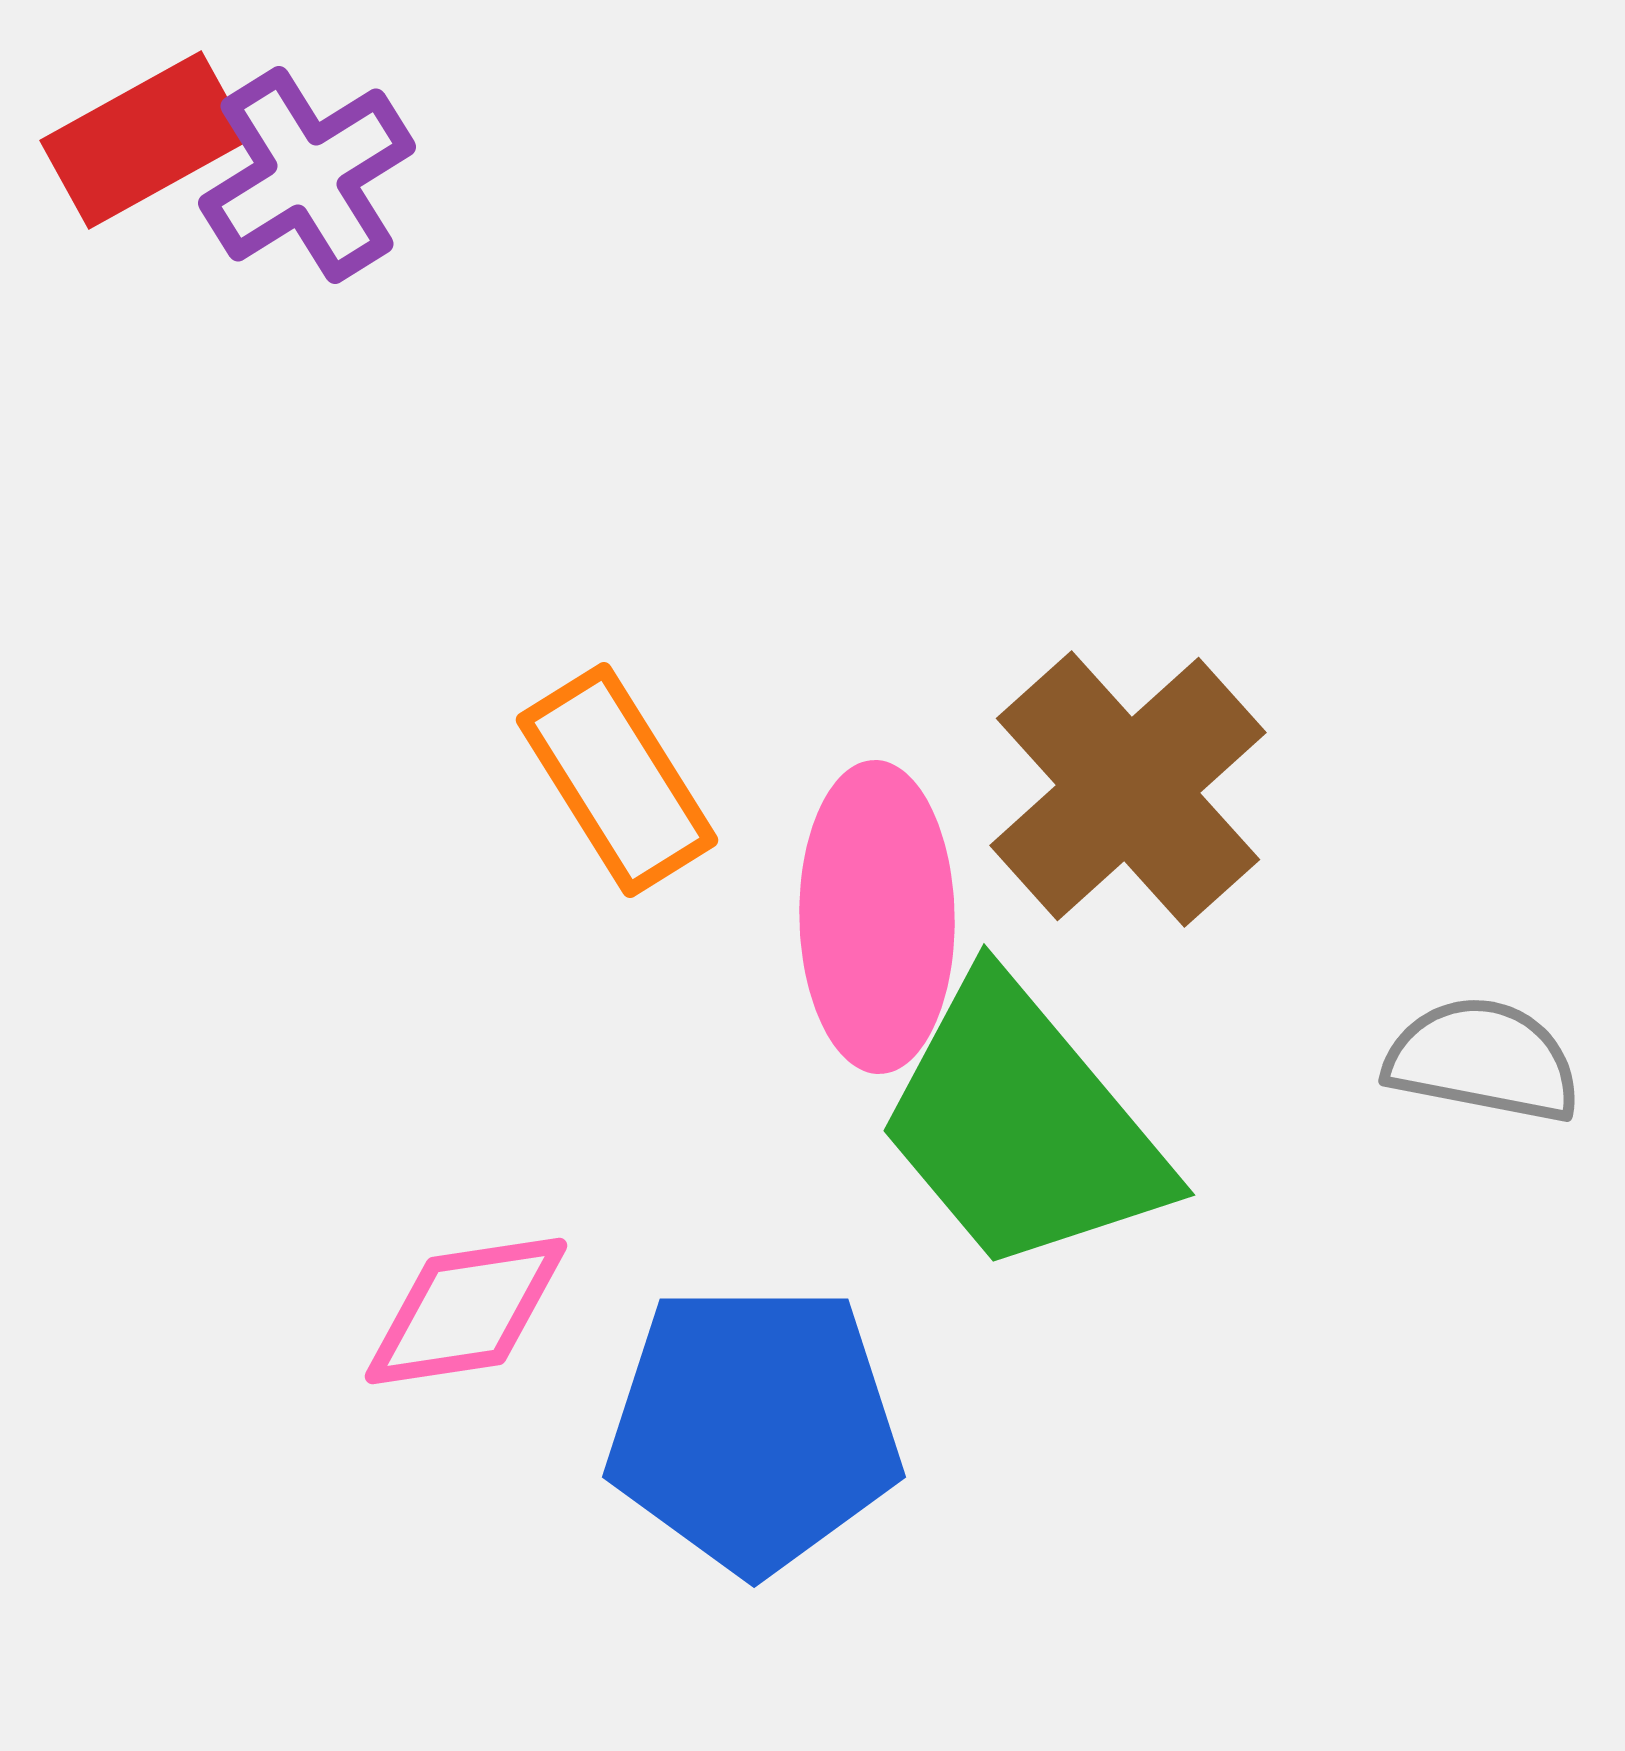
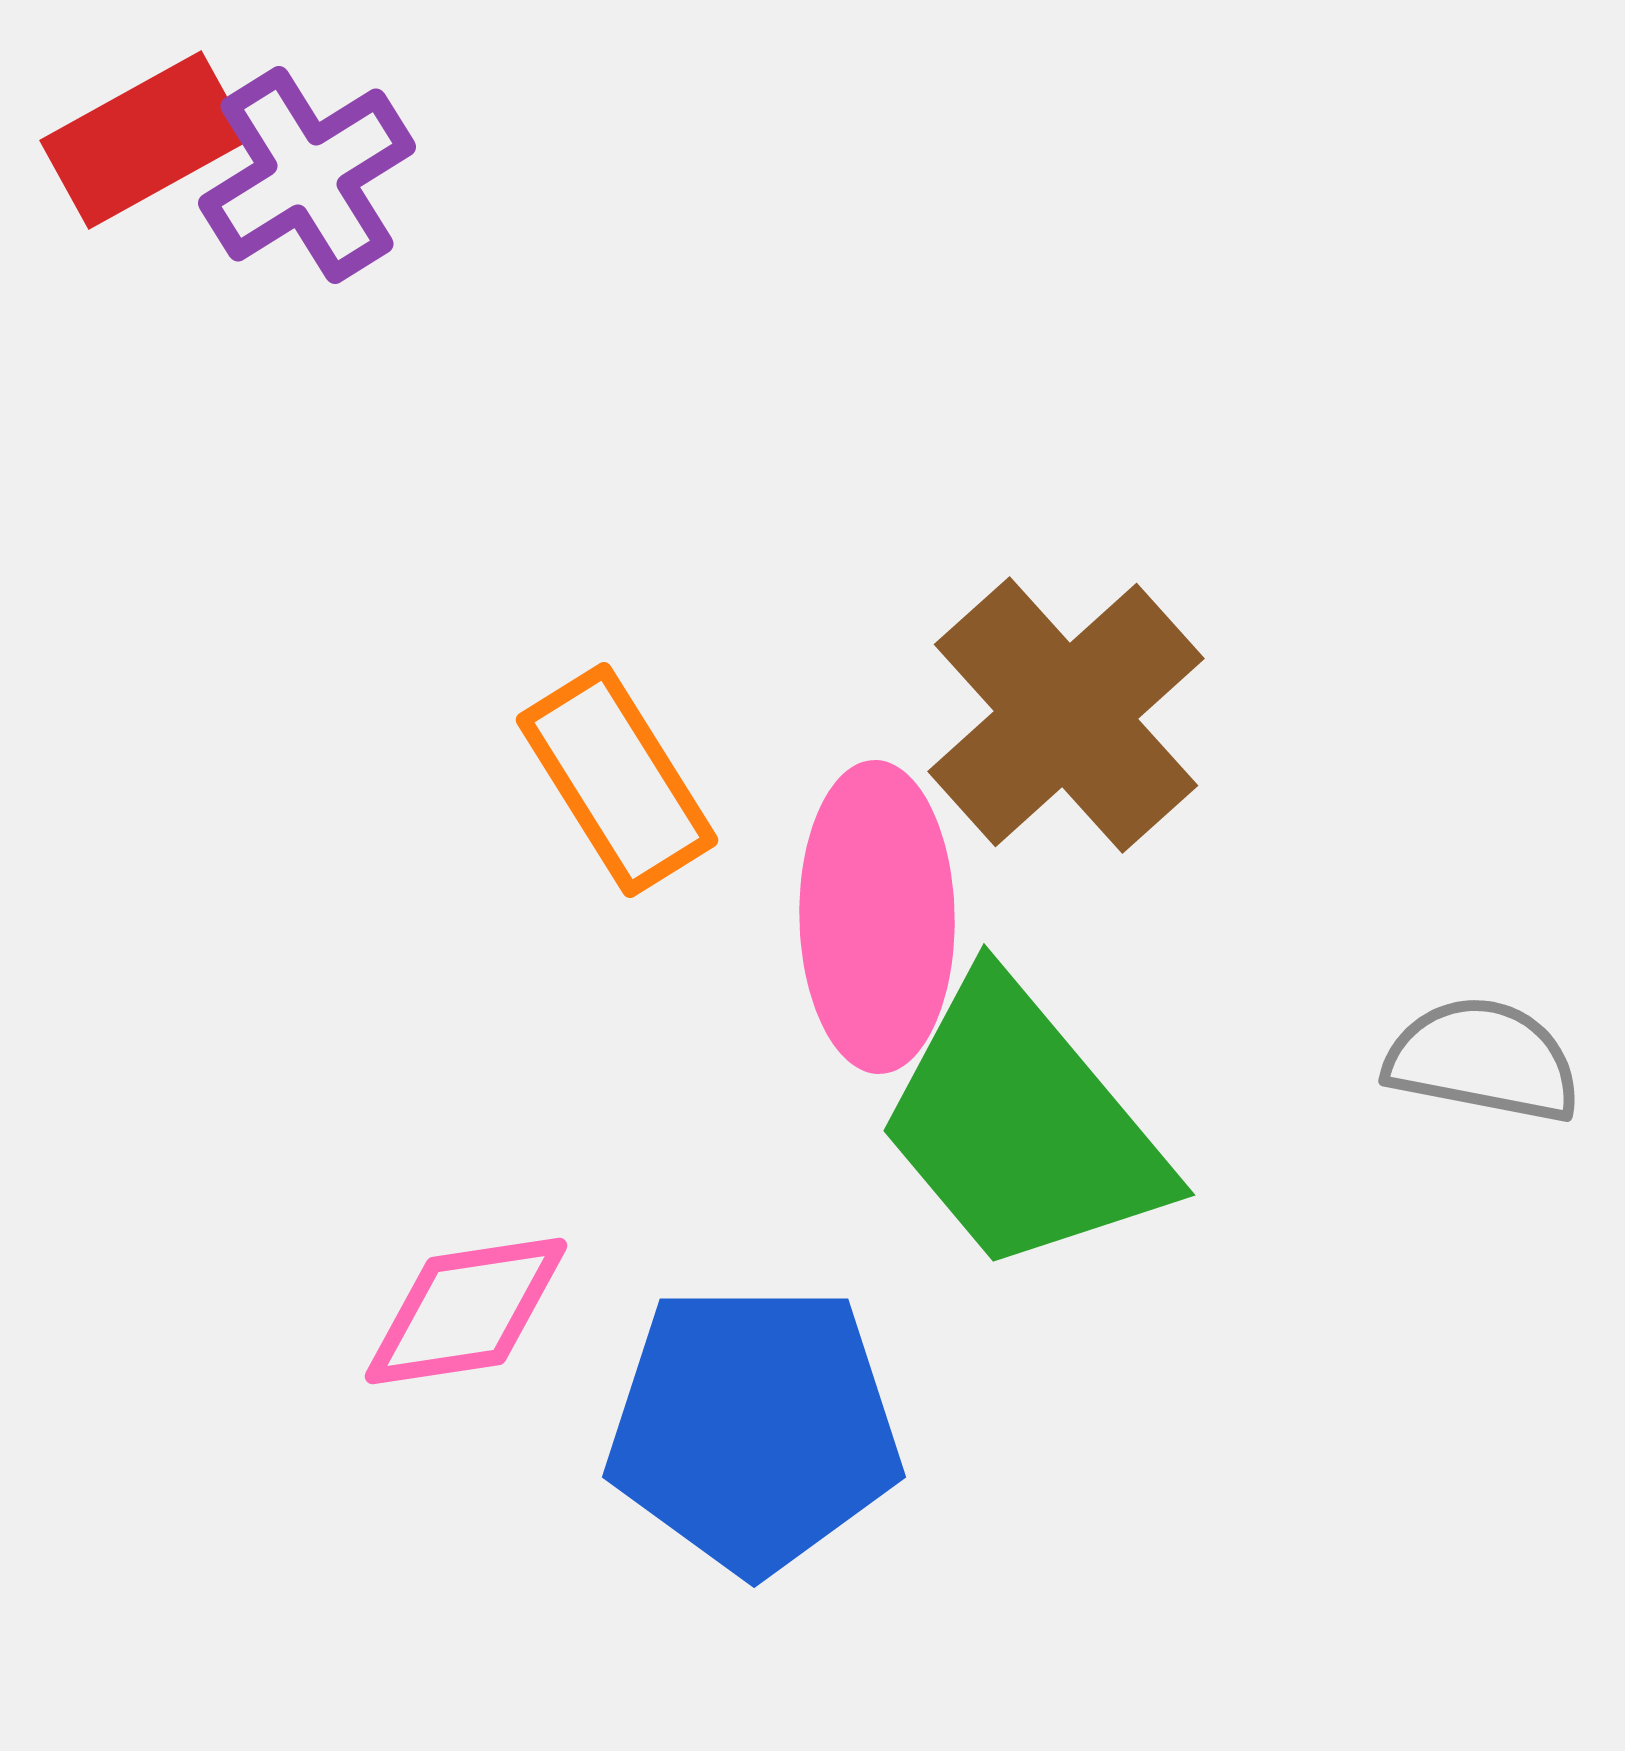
brown cross: moved 62 px left, 74 px up
